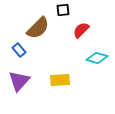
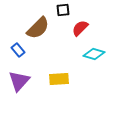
red semicircle: moved 1 px left, 2 px up
blue rectangle: moved 1 px left
cyan diamond: moved 3 px left, 4 px up
yellow rectangle: moved 1 px left, 1 px up
